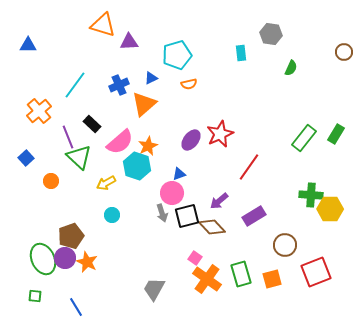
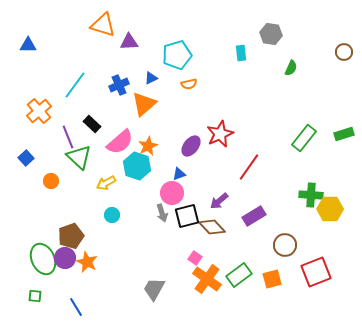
green rectangle at (336, 134): moved 8 px right; rotated 42 degrees clockwise
purple ellipse at (191, 140): moved 6 px down
green rectangle at (241, 274): moved 2 px left, 1 px down; rotated 70 degrees clockwise
